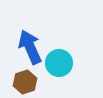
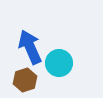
brown hexagon: moved 2 px up
